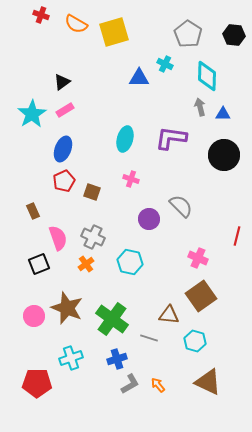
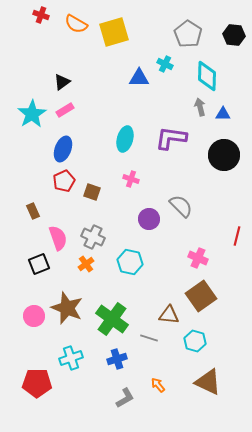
gray L-shape at (130, 384): moved 5 px left, 14 px down
